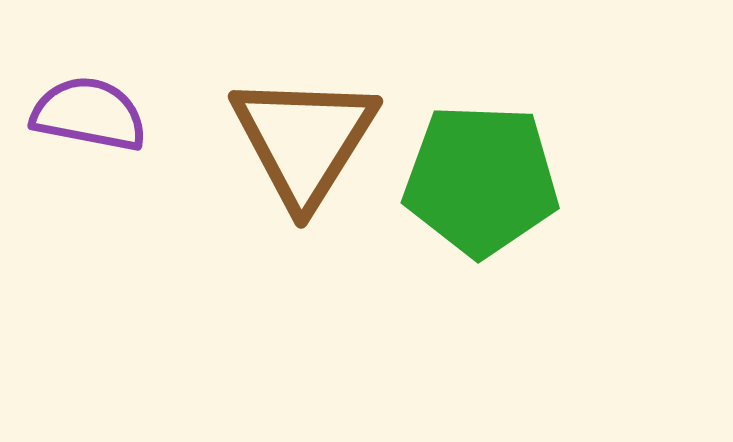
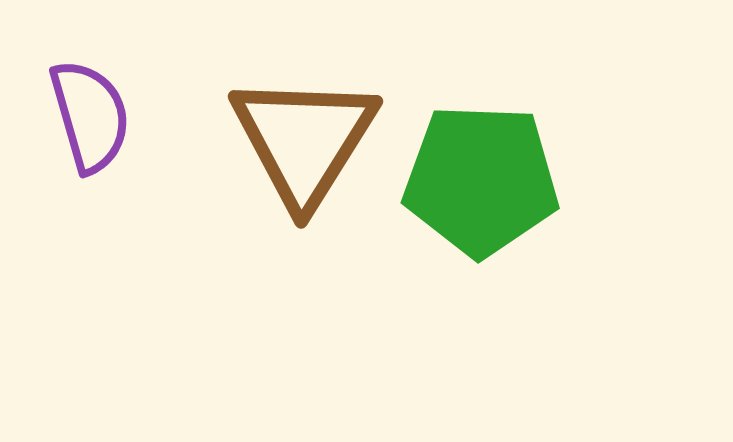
purple semicircle: moved 1 px right, 2 px down; rotated 63 degrees clockwise
